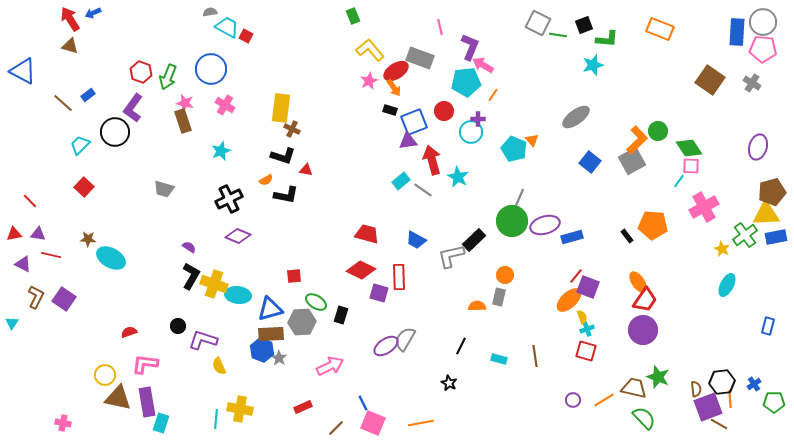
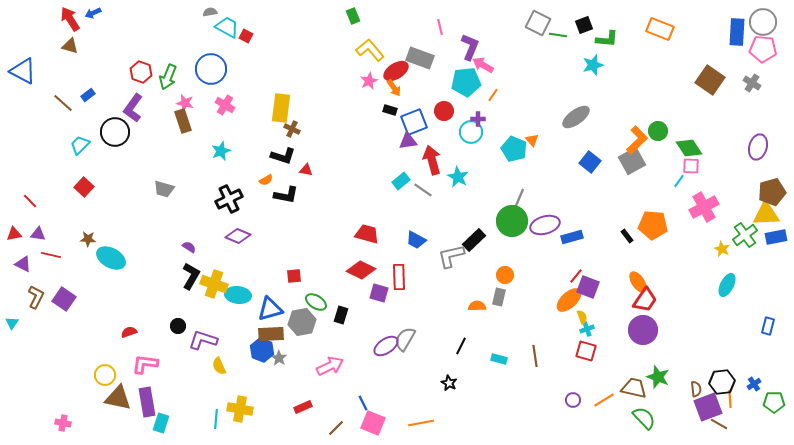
gray hexagon at (302, 322): rotated 8 degrees counterclockwise
